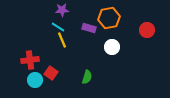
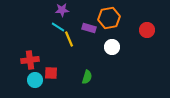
yellow line: moved 7 px right, 1 px up
red square: rotated 32 degrees counterclockwise
